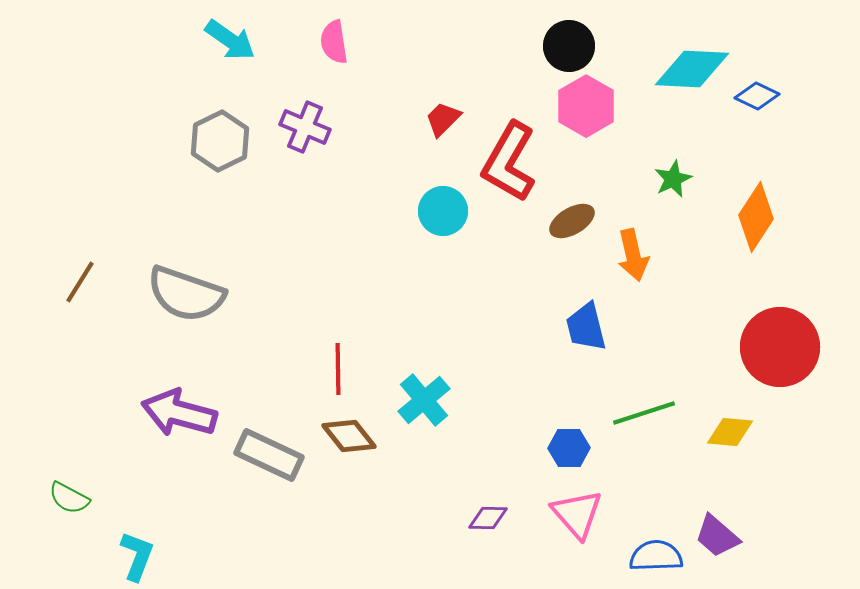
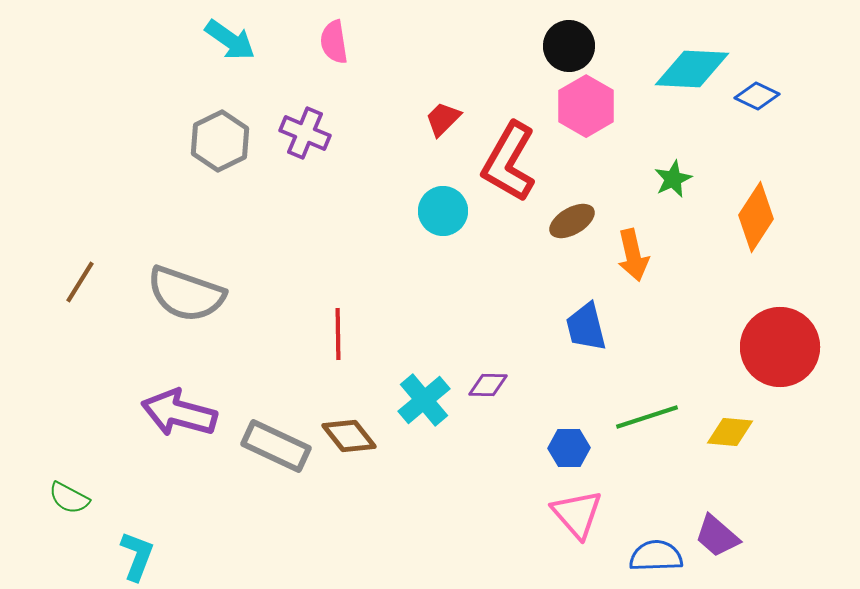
purple cross: moved 6 px down
red line: moved 35 px up
green line: moved 3 px right, 4 px down
gray rectangle: moved 7 px right, 9 px up
purple diamond: moved 133 px up
